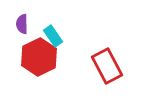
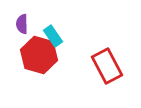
red hexagon: moved 2 px up; rotated 18 degrees counterclockwise
